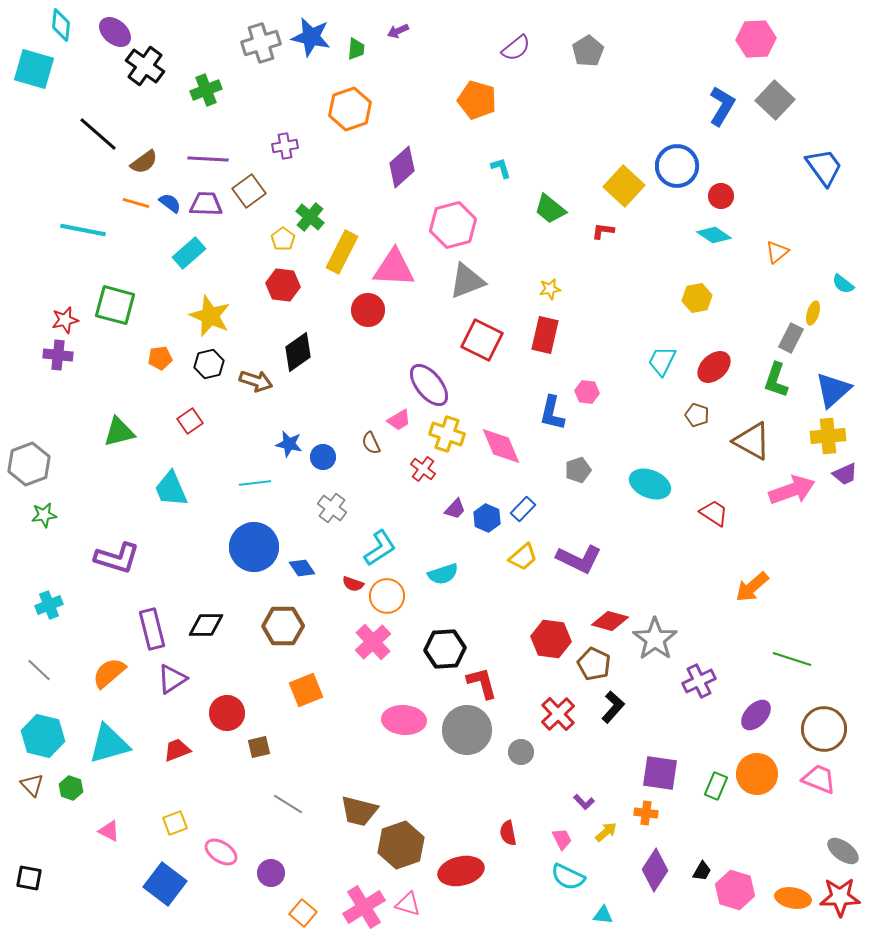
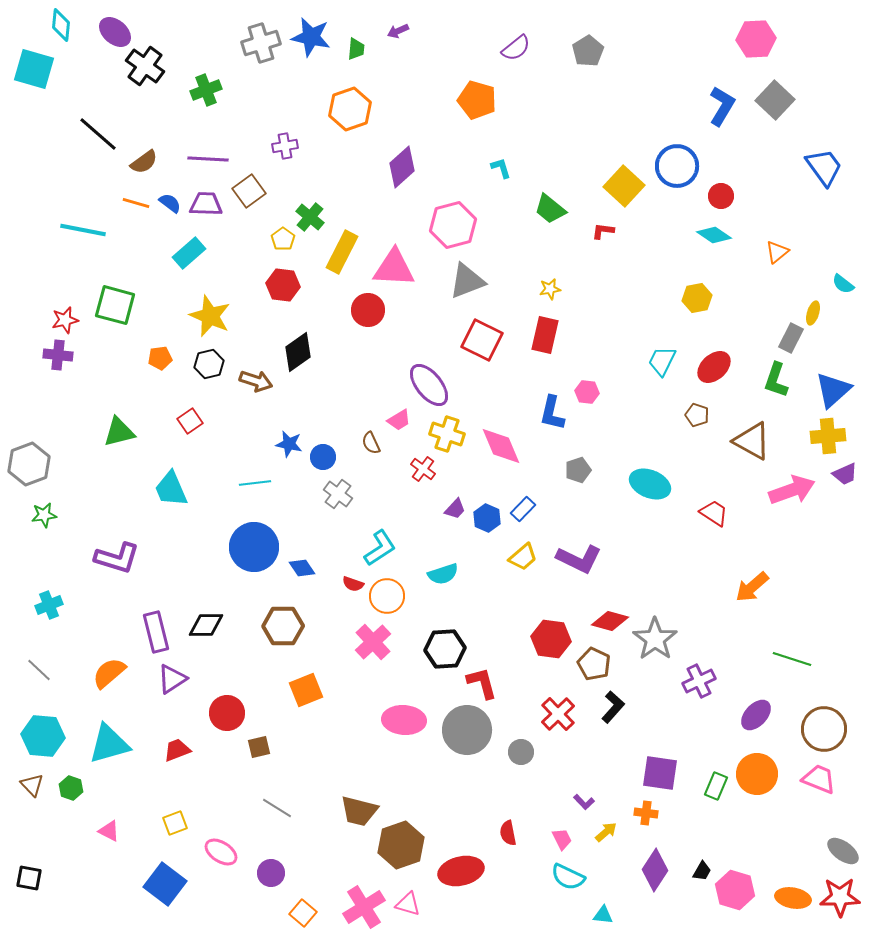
gray cross at (332, 508): moved 6 px right, 14 px up
purple rectangle at (152, 629): moved 4 px right, 3 px down
cyan hexagon at (43, 736): rotated 9 degrees counterclockwise
gray line at (288, 804): moved 11 px left, 4 px down
